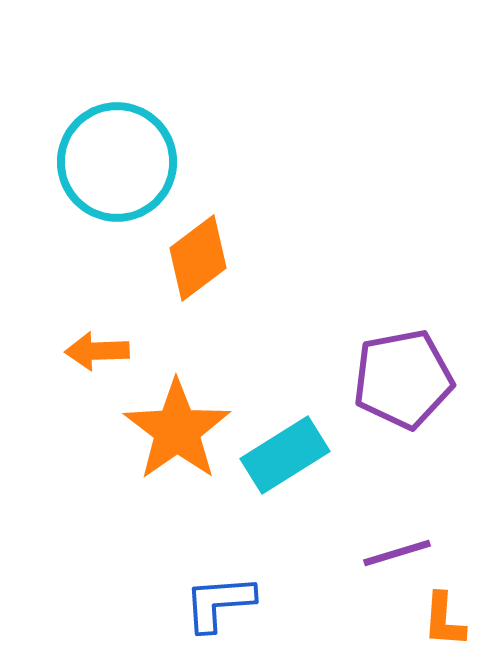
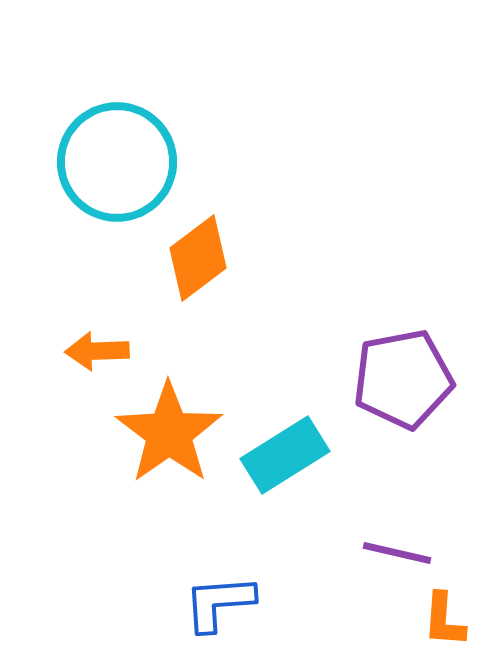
orange star: moved 8 px left, 3 px down
purple line: rotated 30 degrees clockwise
